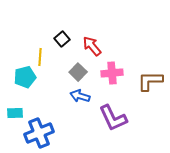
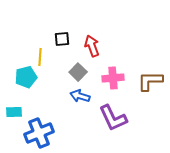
black square: rotated 35 degrees clockwise
red arrow: rotated 20 degrees clockwise
pink cross: moved 1 px right, 5 px down
cyan pentagon: moved 1 px right
cyan rectangle: moved 1 px left, 1 px up
